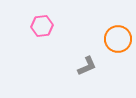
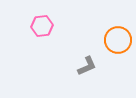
orange circle: moved 1 px down
